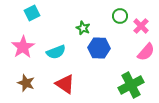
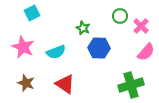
pink star: rotated 15 degrees counterclockwise
green cross: rotated 10 degrees clockwise
